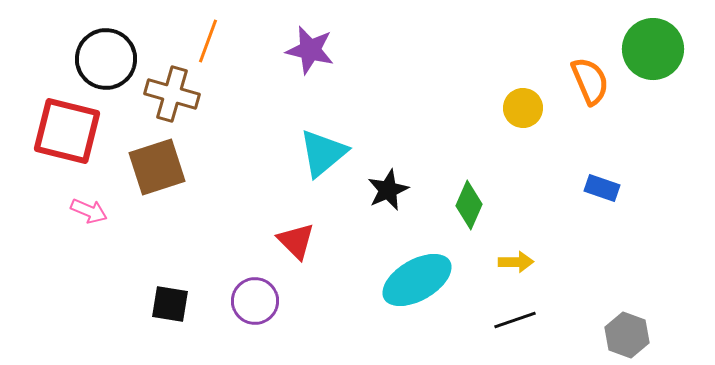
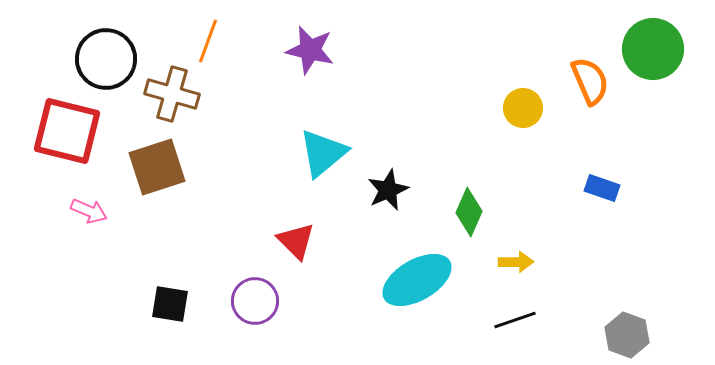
green diamond: moved 7 px down
